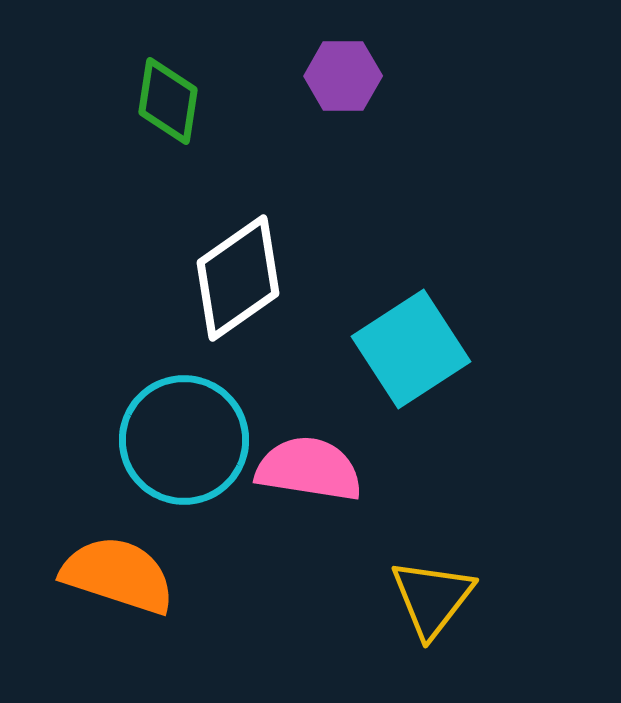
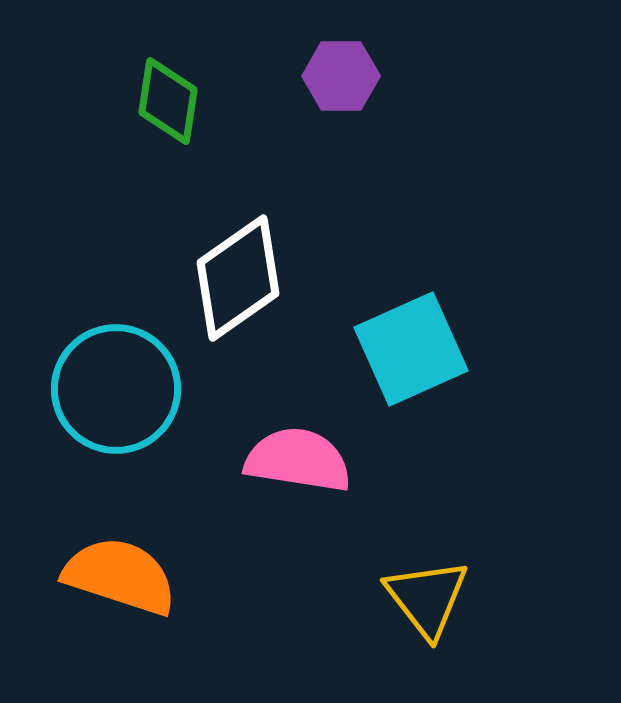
purple hexagon: moved 2 px left
cyan square: rotated 9 degrees clockwise
cyan circle: moved 68 px left, 51 px up
pink semicircle: moved 11 px left, 9 px up
orange semicircle: moved 2 px right, 1 px down
yellow triangle: moved 5 px left; rotated 16 degrees counterclockwise
